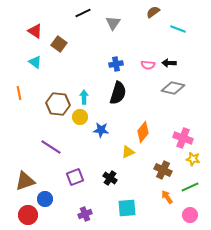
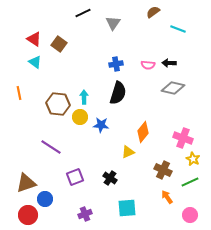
red triangle: moved 1 px left, 8 px down
blue star: moved 5 px up
yellow star: rotated 16 degrees clockwise
brown triangle: moved 1 px right, 2 px down
green line: moved 5 px up
